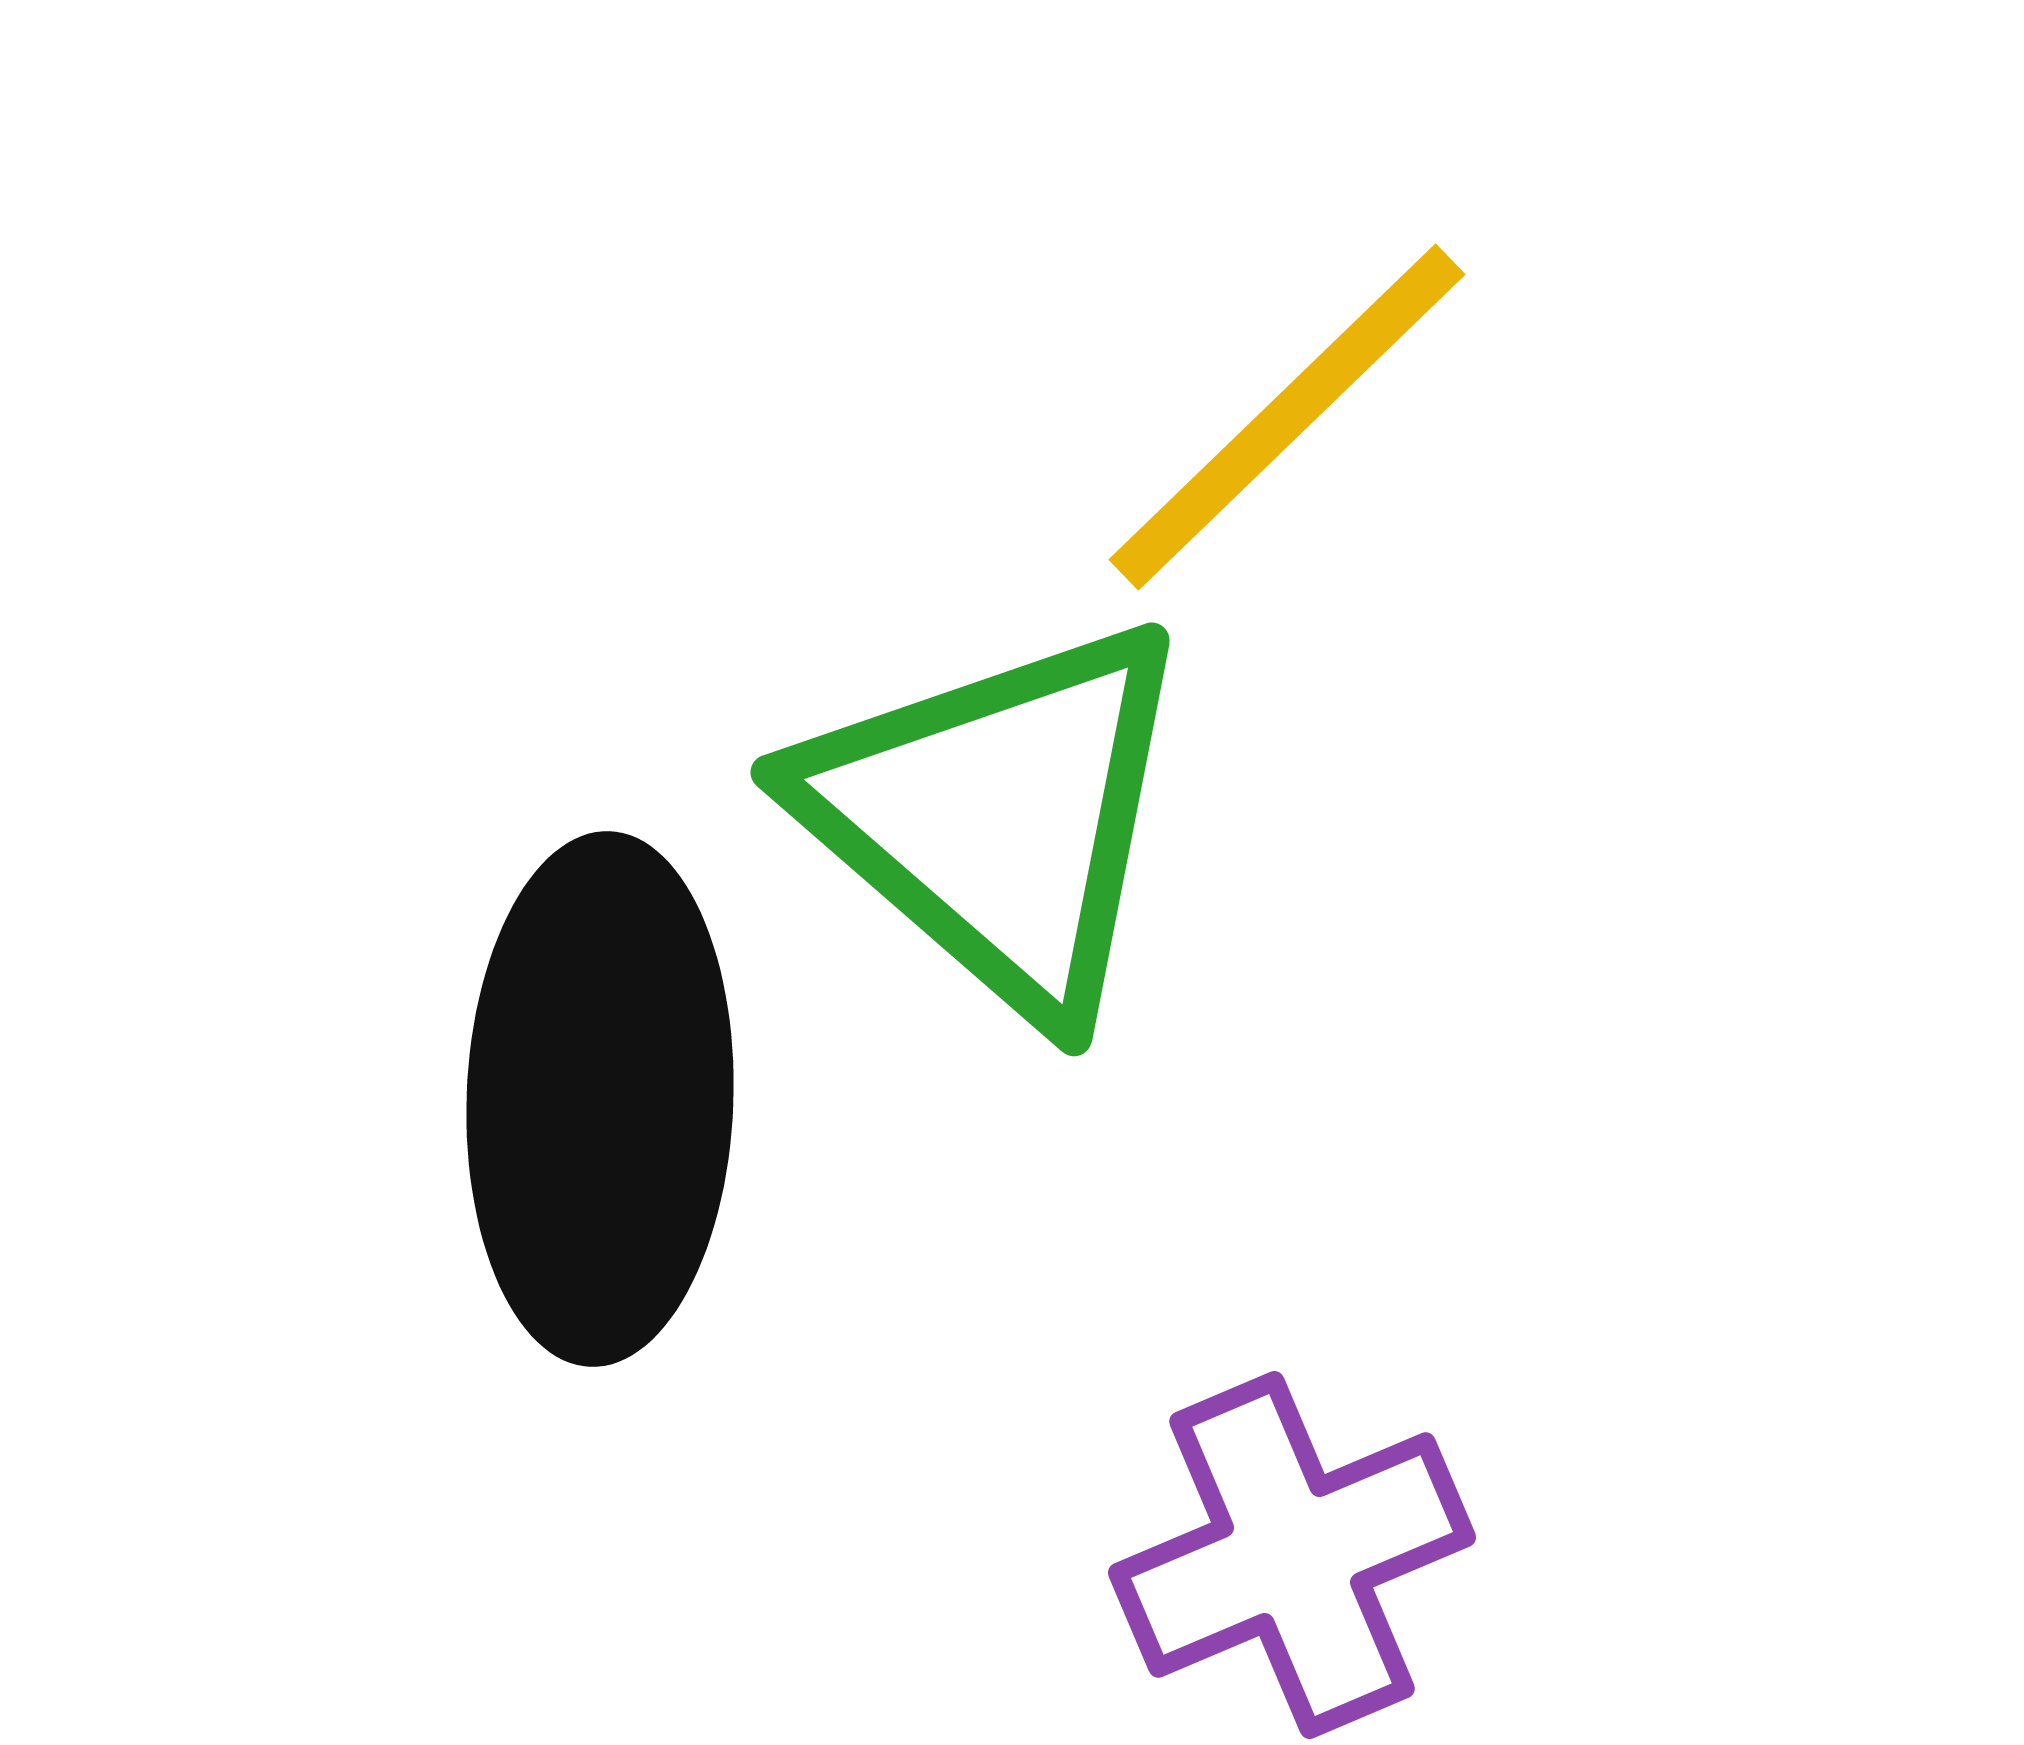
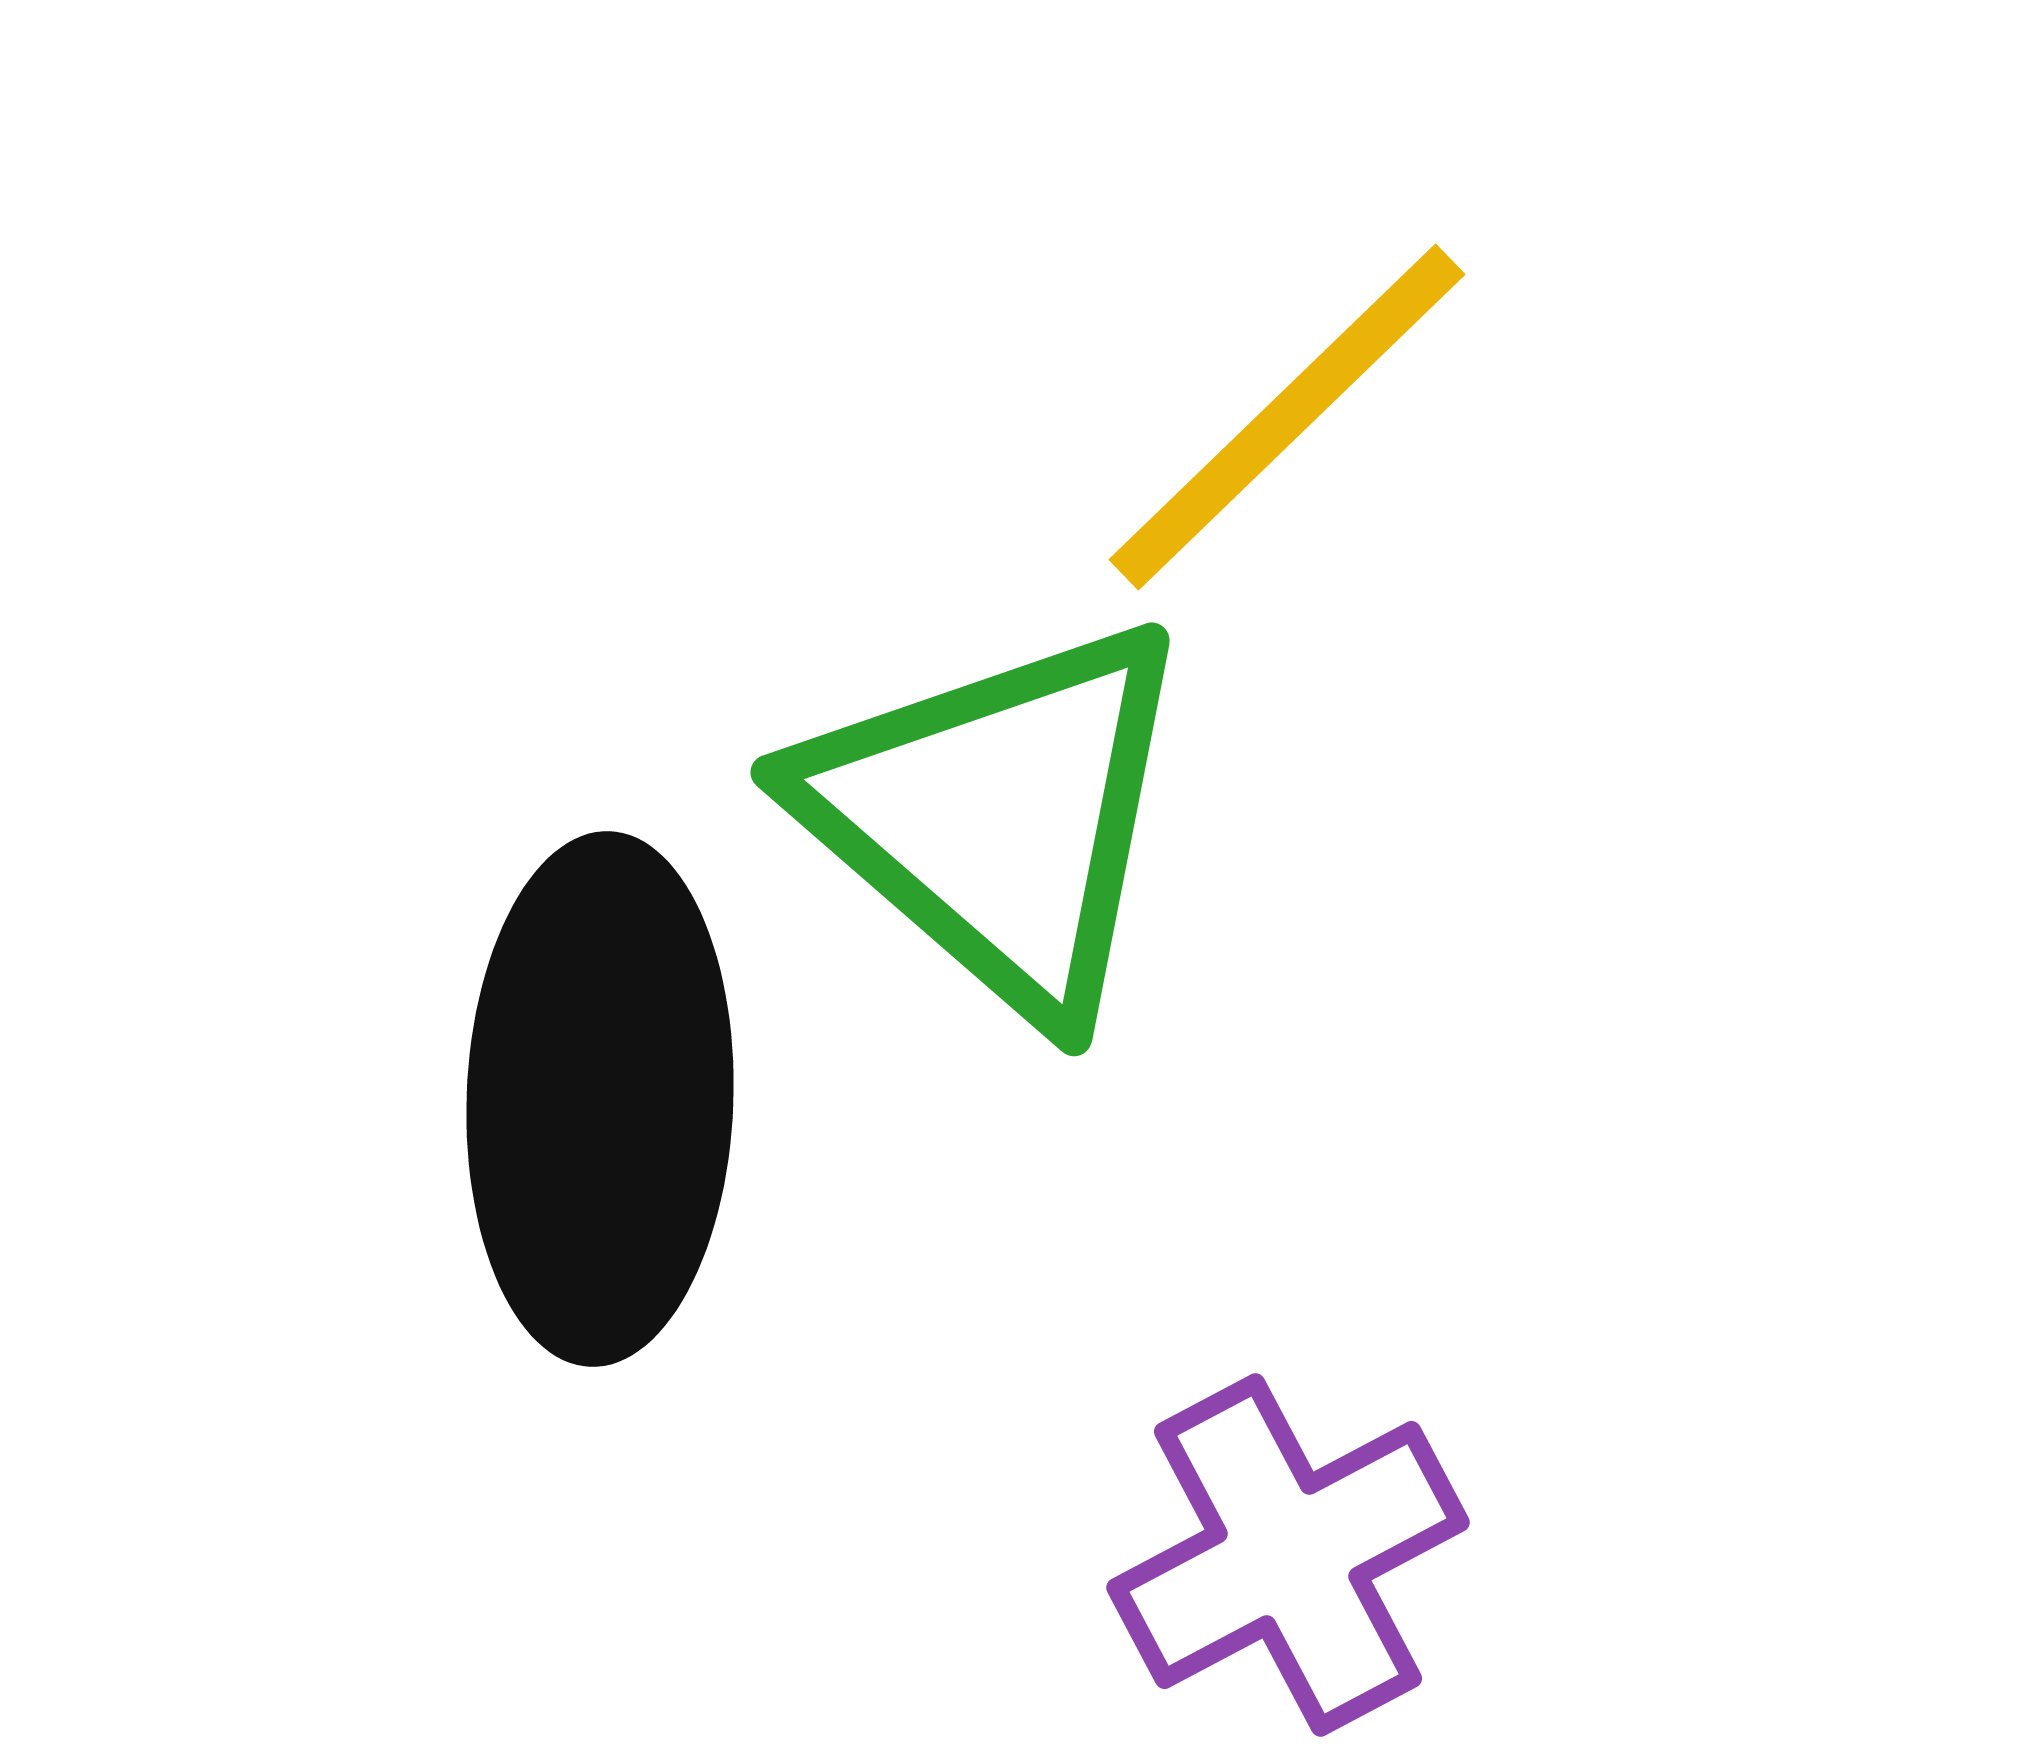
purple cross: moved 4 px left; rotated 5 degrees counterclockwise
